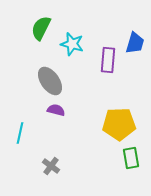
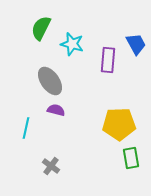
blue trapezoid: moved 1 px right, 1 px down; rotated 45 degrees counterclockwise
cyan line: moved 6 px right, 5 px up
